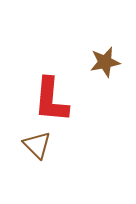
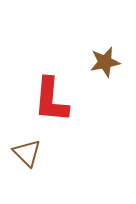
brown triangle: moved 10 px left, 8 px down
